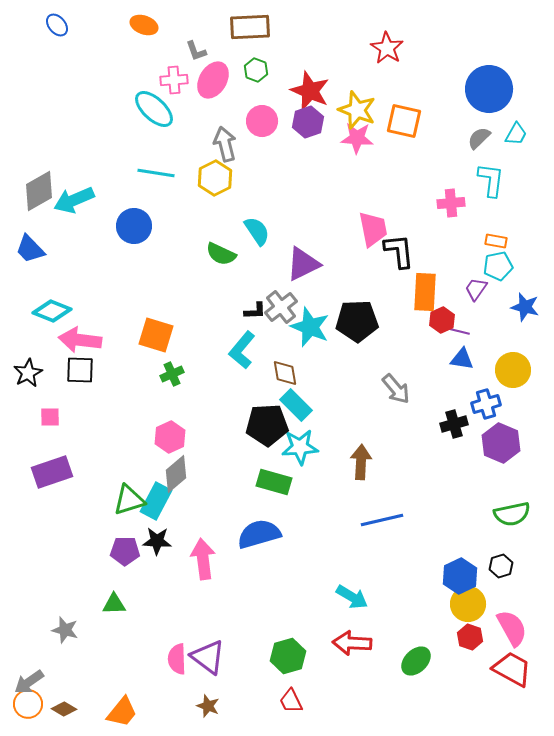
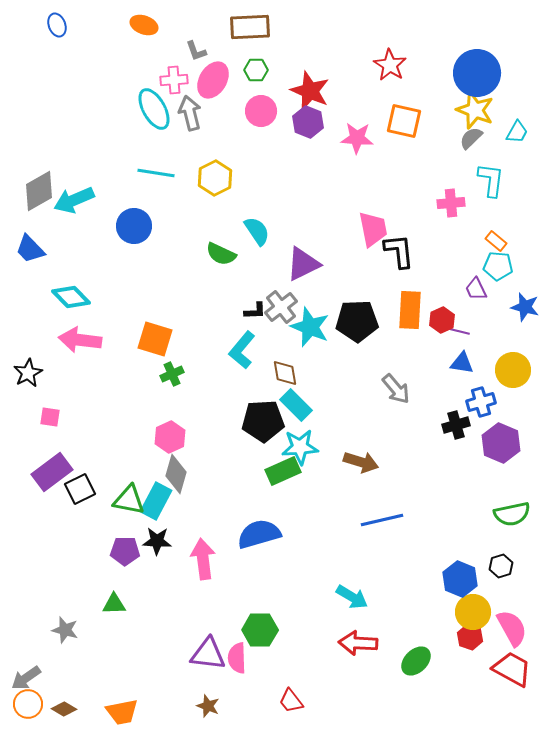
blue ellipse at (57, 25): rotated 20 degrees clockwise
red star at (387, 48): moved 3 px right, 17 px down
green hexagon at (256, 70): rotated 20 degrees counterclockwise
blue circle at (489, 89): moved 12 px left, 16 px up
cyan ellipse at (154, 109): rotated 18 degrees clockwise
yellow star at (357, 110): moved 118 px right
pink circle at (262, 121): moved 1 px left, 10 px up
purple hexagon at (308, 122): rotated 20 degrees counterclockwise
cyan trapezoid at (516, 134): moved 1 px right, 2 px up
gray semicircle at (479, 138): moved 8 px left
gray arrow at (225, 144): moved 35 px left, 31 px up
orange rectangle at (496, 241): rotated 30 degrees clockwise
cyan pentagon at (498, 266): rotated 16 degrees clockwise
purple trapezoid at (476, 289): rotated 60 degrees counterclockwise
orange rectangle at (425, 292): moved 15 px left, 18 px down
cyan diamond at (52, 311): moved 19 px right, 14 px up; rotated 24 degrees clockwise
orange square at (156, 335): moved 1 px left, 4 px down
blue triangle at (462, 359): moved 4 px down
black square at (80, 370): moved 119 px down; rotated 28 degrees counterclockwise
blue cross at (486, 404): moved 5 px left, 2 px up
pink square at (50, 417): rotated 10 degrees clockwise
black cross at (454, 424): moved 2 px right, 1 px down
black pentagon at (267, 425): moved 4 px left, 4 px up
brown arrow at (361, 462): rotated 104 degrees clockwise
purple rectangle at (52, 472): rotated 18 degrees counterclockwise
gray diamond at (176, 474): rotated 33 degrees counterclockwise
green rectangle at (274, 482): moved 9 px right, 11 px up; rotated 40 degrees counterclockwise
green triangle at (129, 500): rotated 28 degrees clockwise
blue hexagon at (460, 576): moved 3 px down; rotated 12 degrees counterclockwise
yellow circle at (468, 604): moved 5 px right, 8 px down
red arrow at (352, 643): moved 6 px right
green hexagon at (288, 656): moved 28 px left, 26 px up; rotated 16 degrees clockwise
purple triangle at (208, 657): moved 3 px up; rotated 30 degrees counterclockwise
pink semicircle at (177, 659): moved 60 px right, 1 px up
gray arrow at (29, 682): moved 3 px left, 4 px up
red trapezoid at (291, 701): rotated 12 degrees counterclockwise
orange trapezoid at (122, 712): rotated 40 degrees clockwise
